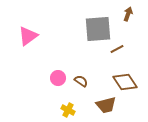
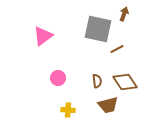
brown arrow: moved 4 px left
gray square: rotated 16 degrees clockwise
pink triangle: moved 15 px right
brown semicircle: moved 16 px right; rotated 48 degrees clockwise
brown trapezoid: moved 2 px right
yellow cross: rotated 24 degrees counterclockwise
